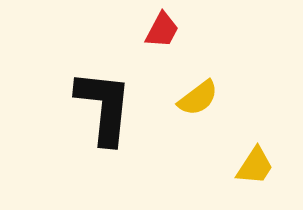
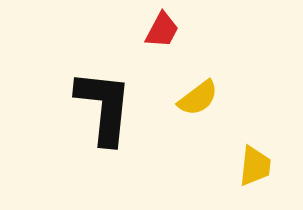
yellow trapezoid: rotated 27 degrees counterclockwise
